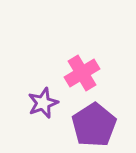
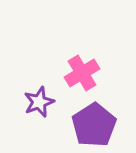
purple star: moved 4 px left, 1 px up
